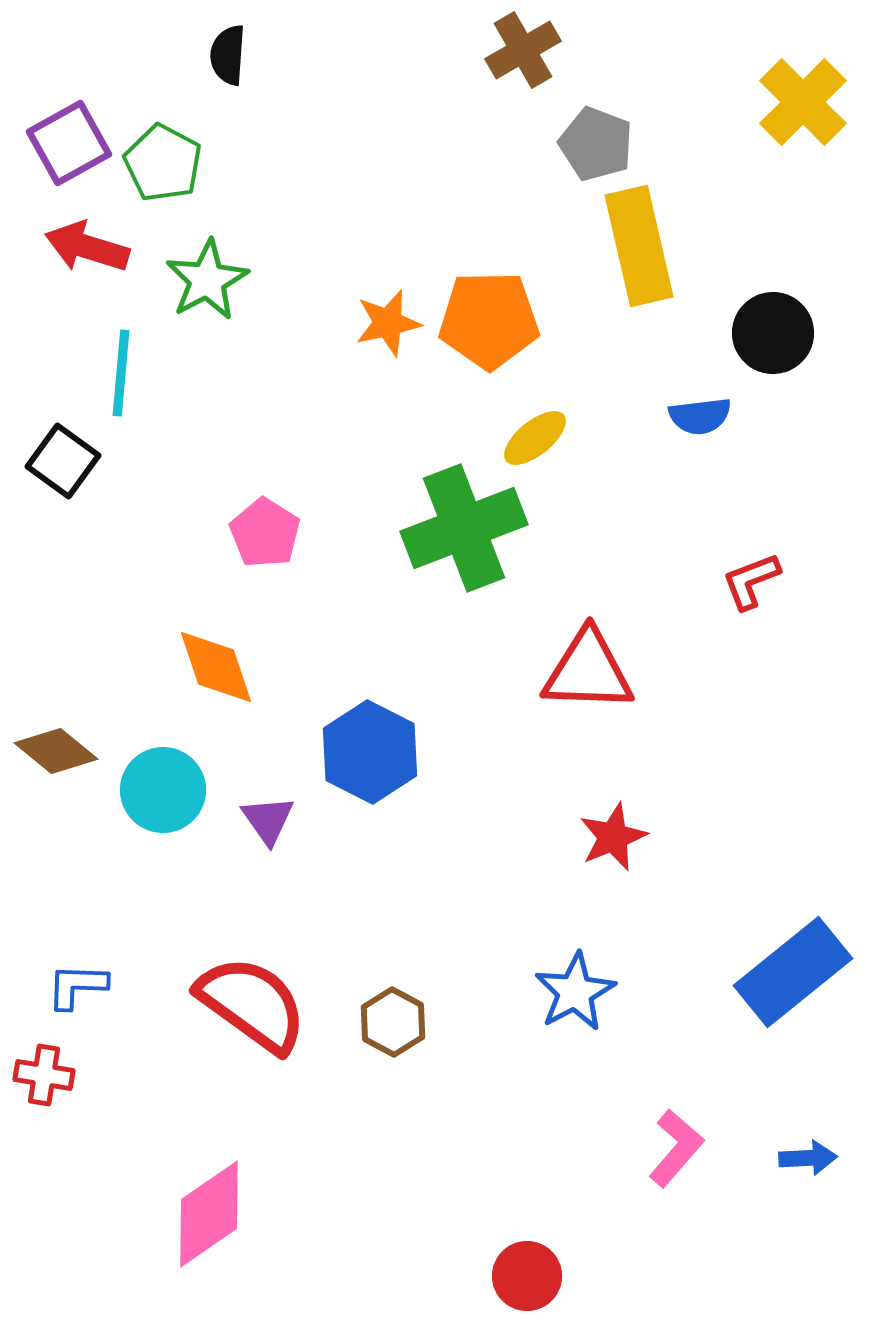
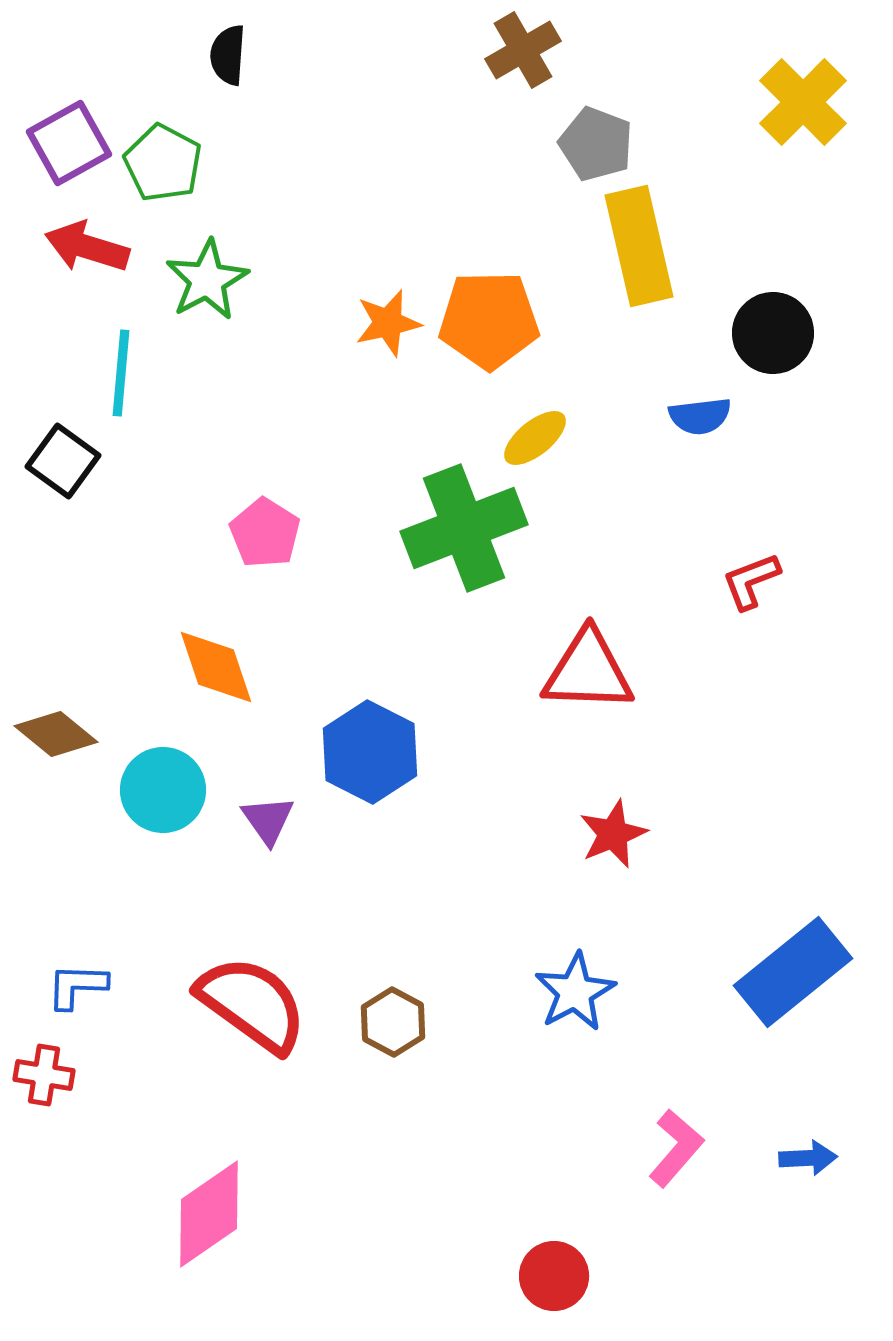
brown diamond: moved 17 px up
red star: moved 3 px up
red circle: moved 27 px right
